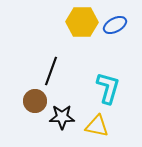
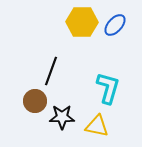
blue ellipse: rotated 20 degrees counterclockwise
